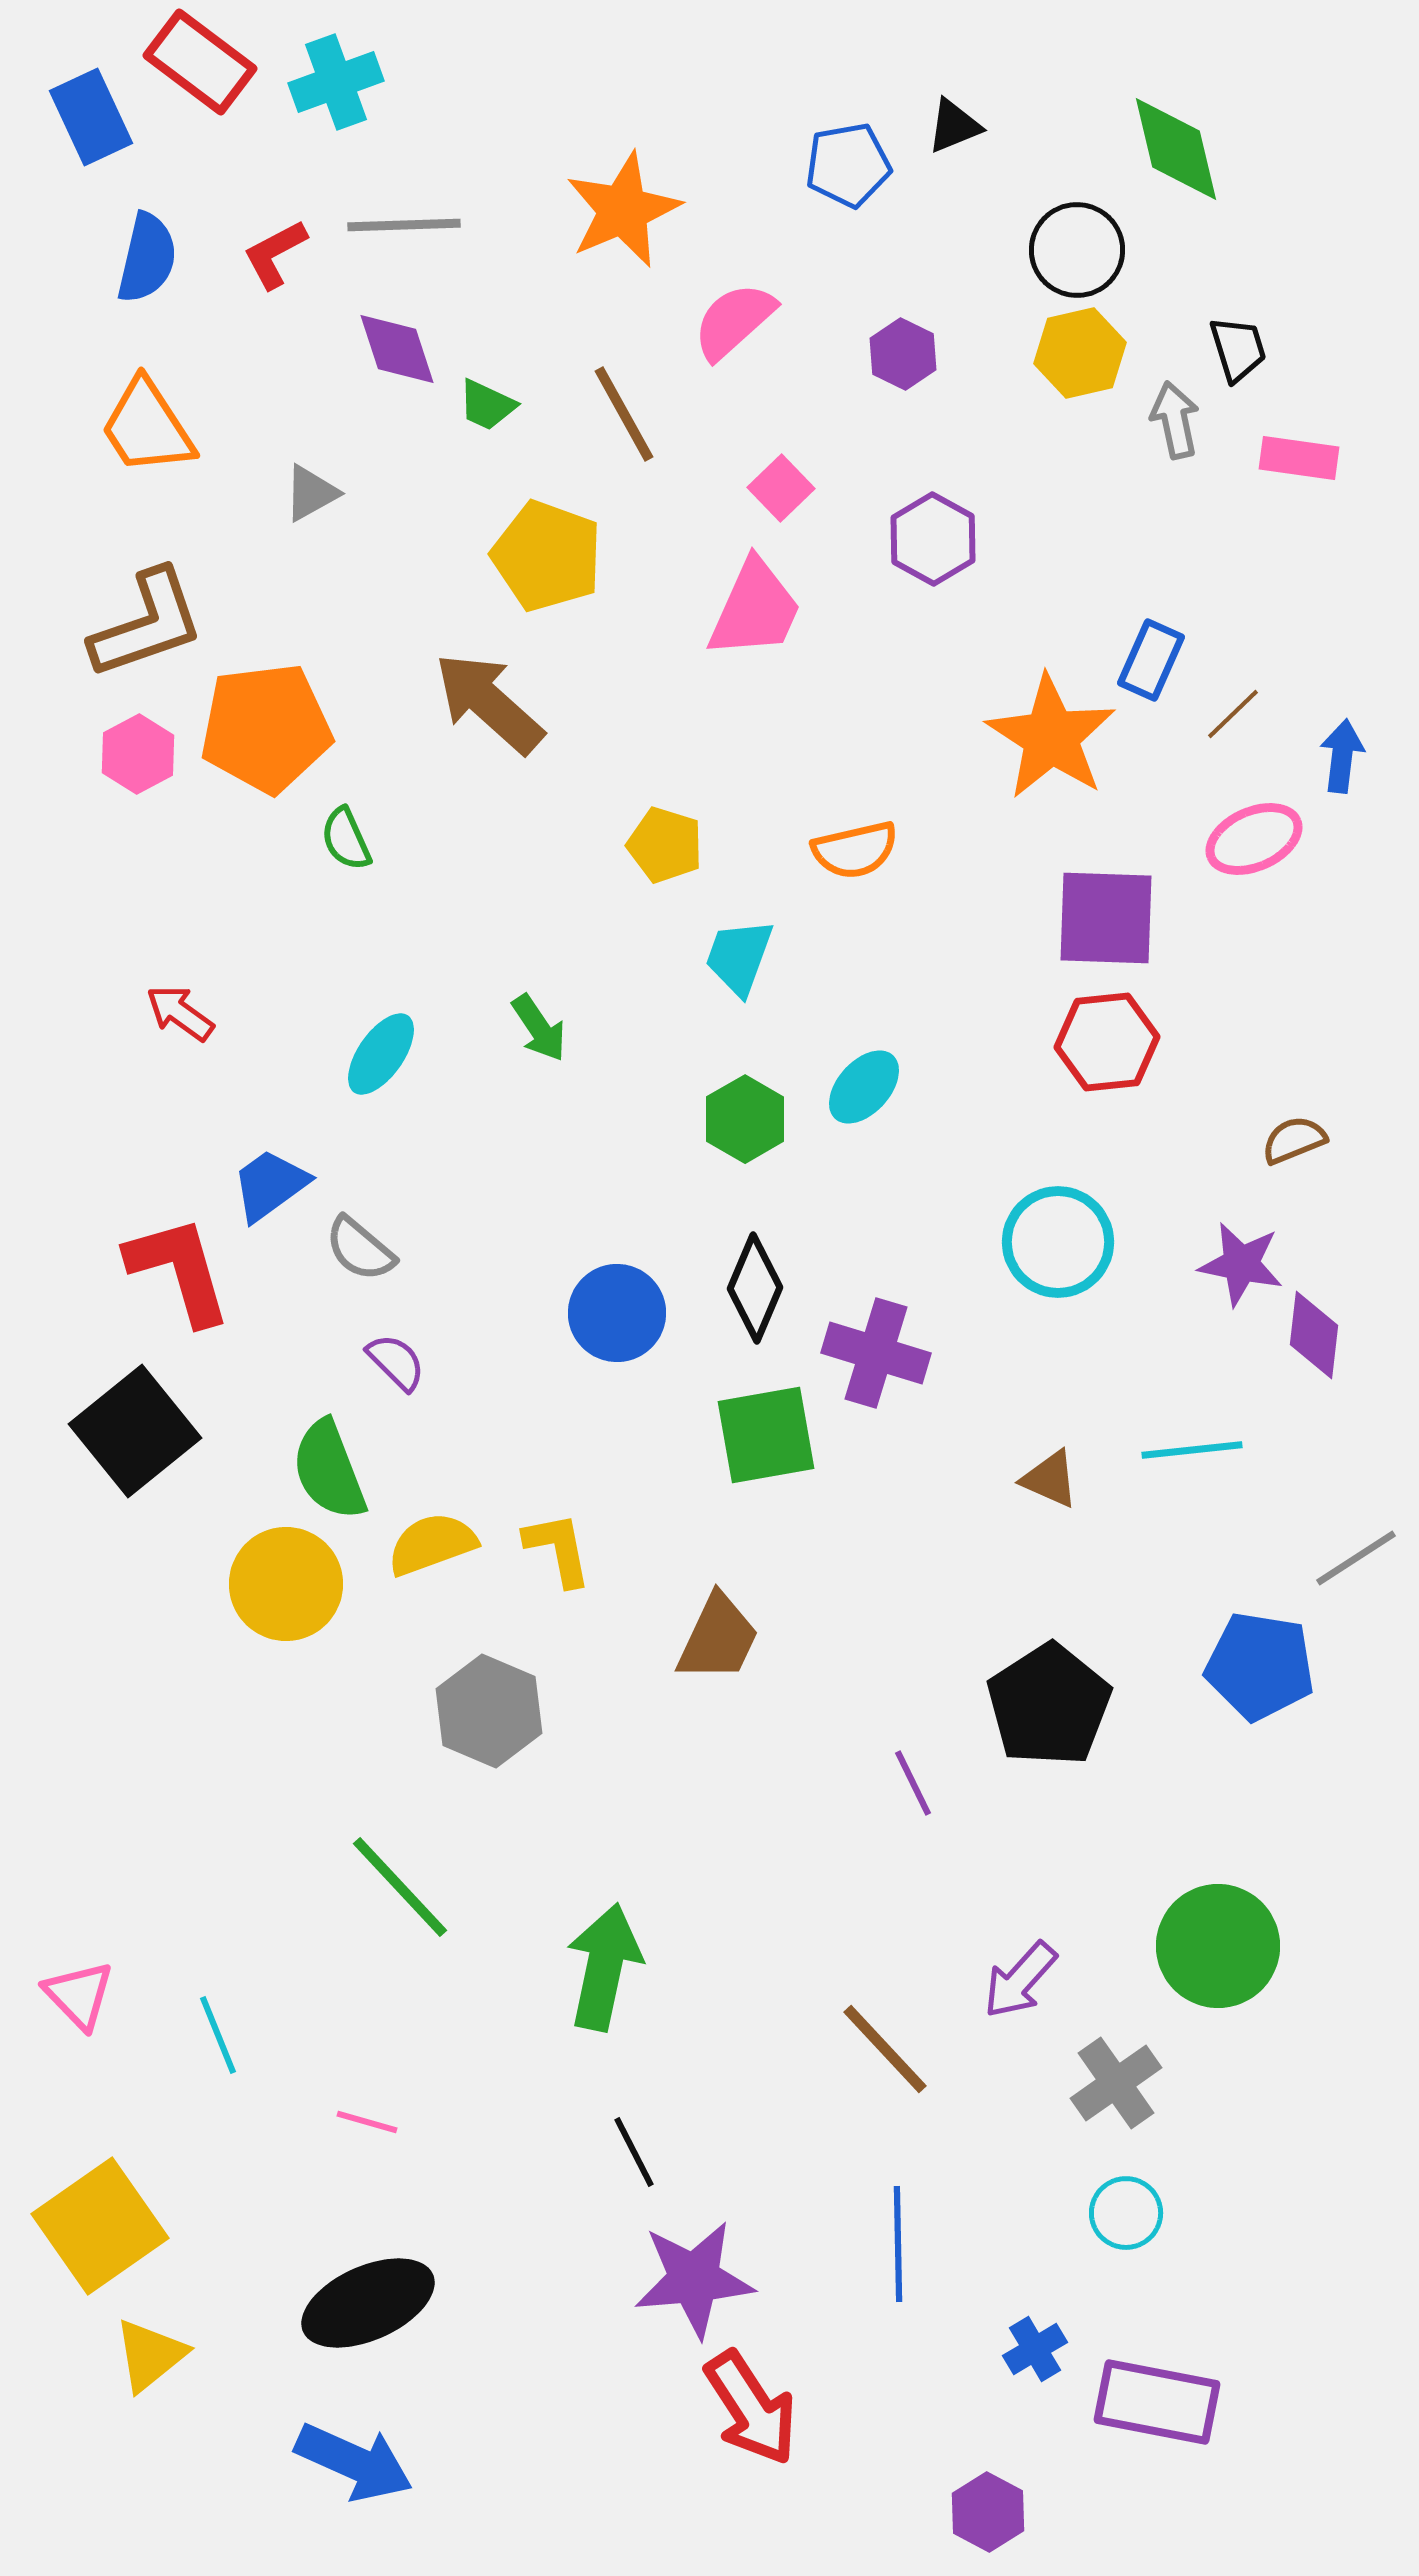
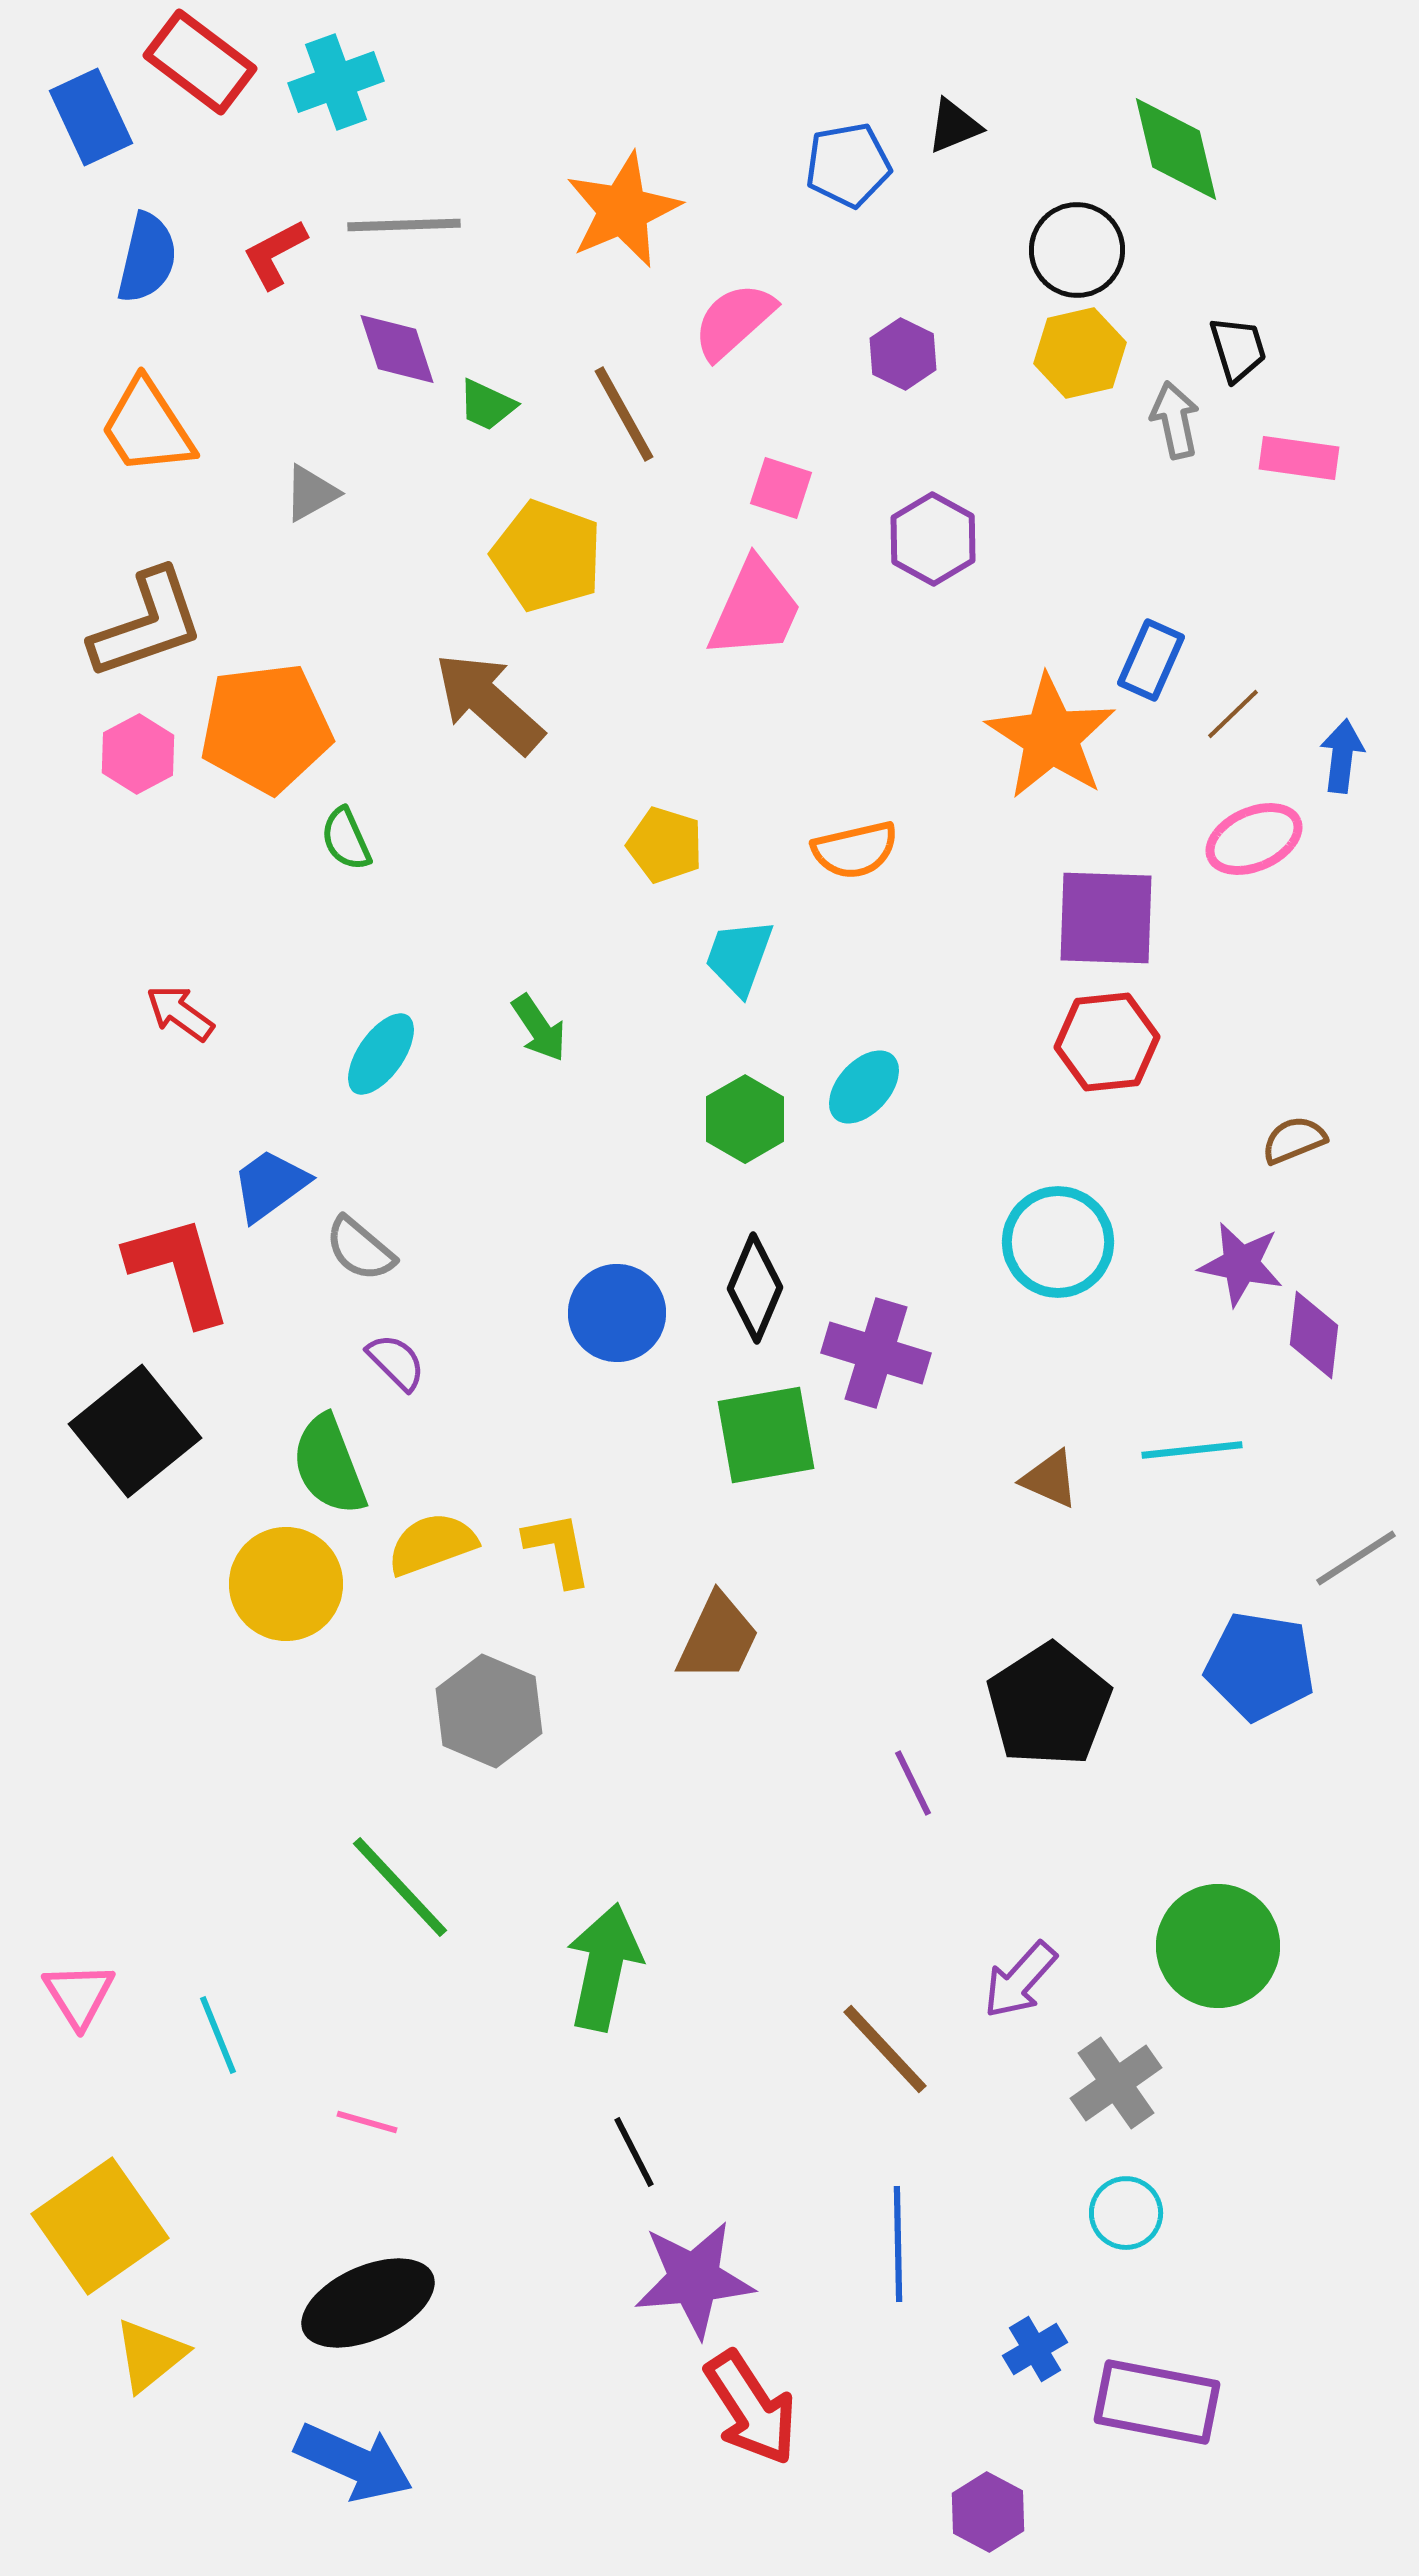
pink square at (781, 488): rotated 28 degrees counterclockwise
green semicircle at (329, 1470): moved 5 px up
pink triangle at (79, 1995): rotated 12 degrees clockwise
